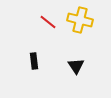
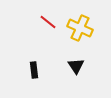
yellow cross: moved 8 px down; rotated 10 degrees clockwise
black rectangle: moved 9 px down
